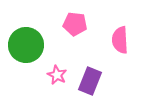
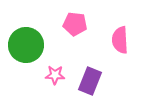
pink star: moved 2 px left; rotated 24 degrees counterclockwise
